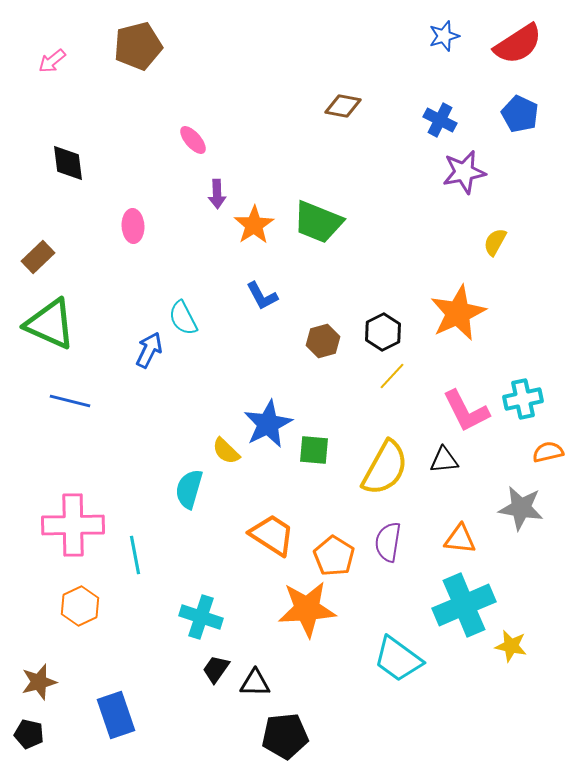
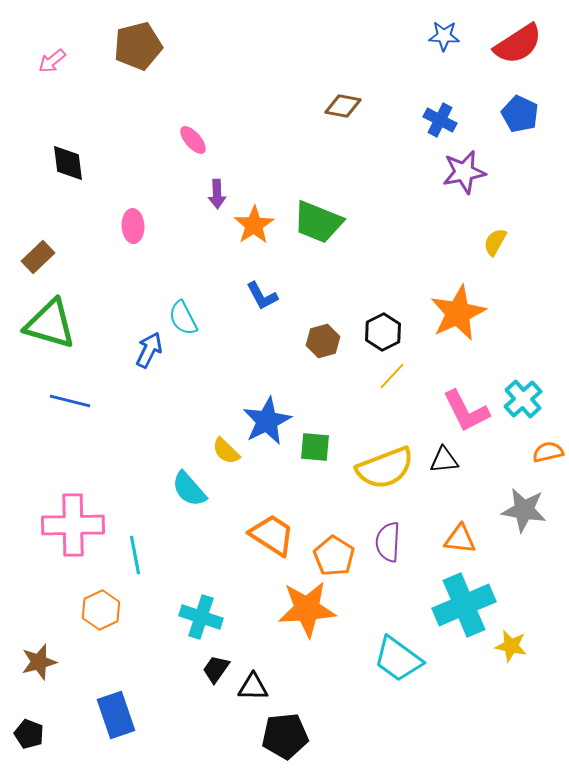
blue star at (444, 36): rotated 20 degrees clockwise
green triangle at (50, 324): rotated 8 degrees counterclockwise
cyan cross at (523, 399): rotated 30 degrees counterclockwise
blue star at (268, 424): moved 1 px left, 3 px up
green square at (314, 450): moved 1 px right, 3 px up
yellow semicircle at (385, 468): rotated 40 degrees clockwise
cyan semicircle at (189, 489): rotated 57 degrees counterclockwise
gray star at (521, 508): moved 3 px right, 2 px down
purple semicircle at (388, 542): rotated 6 degrees counterclockwise
orange hexagon at (80, 606): moved 21 px right, 4 px down
brown star at (39, 682): moved 20 px up
black triangle at (255, 683): moved 2 px left, 4 px down
black pentagon at (29, 734): rotated 8 degrees clockwise
